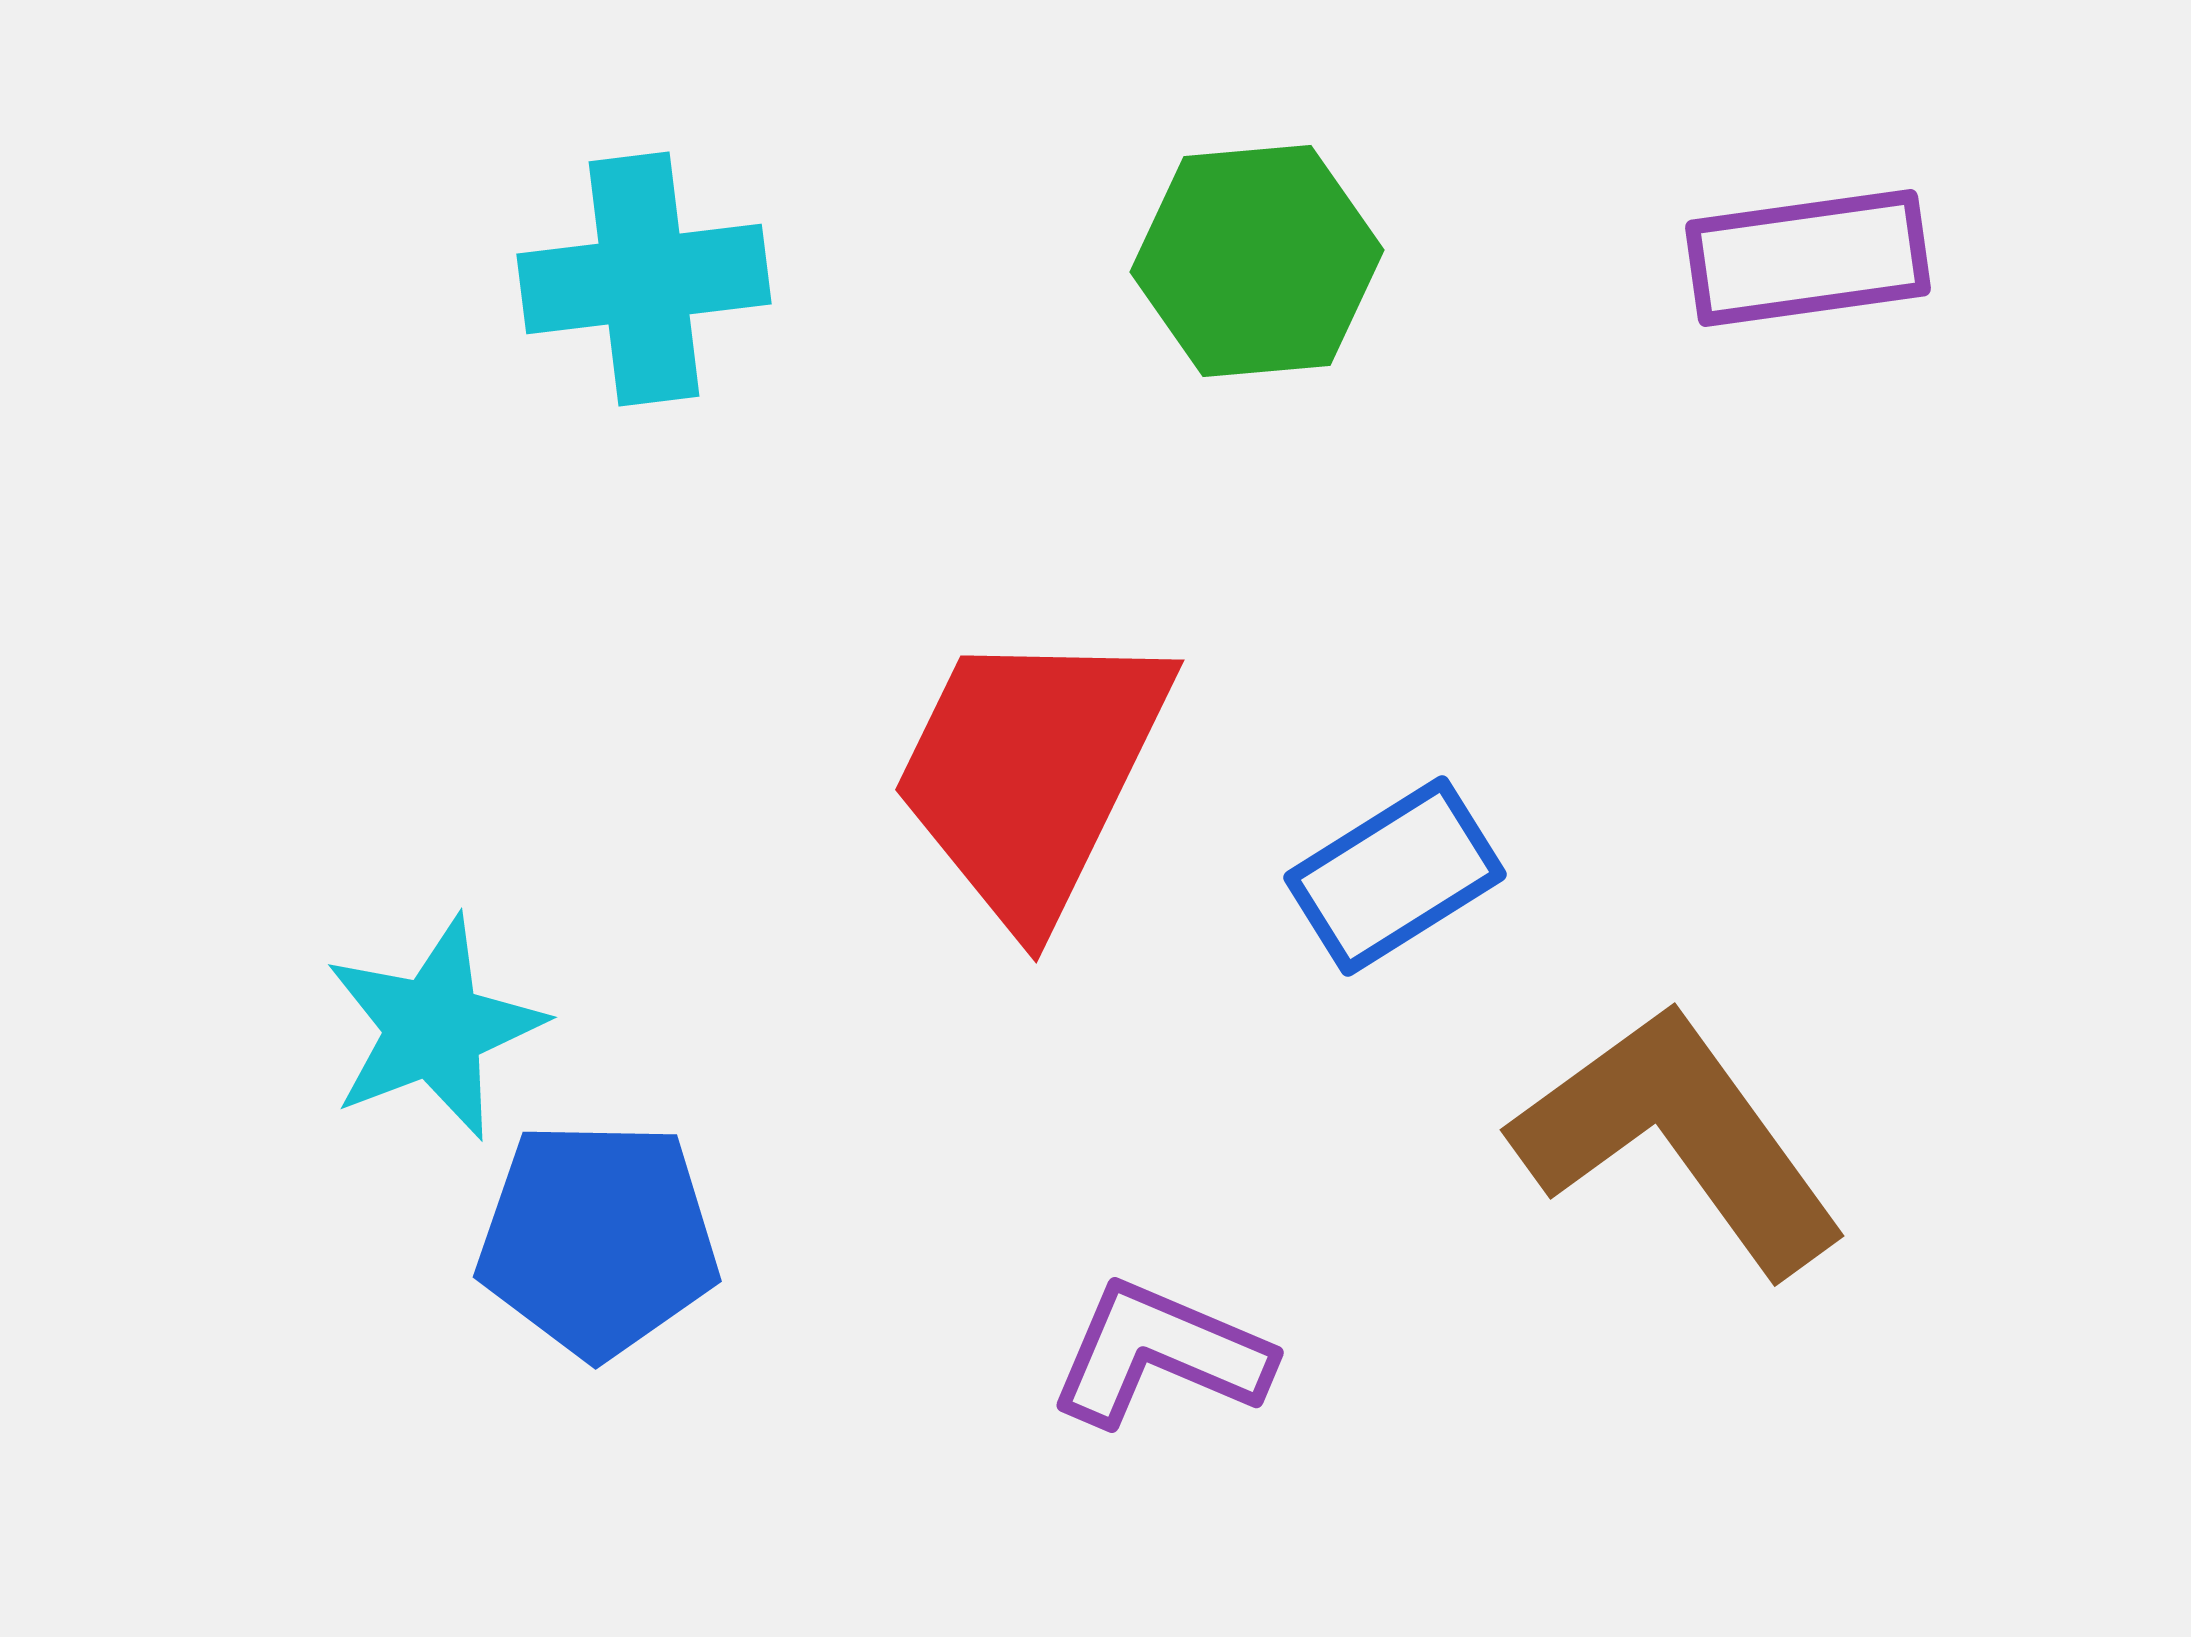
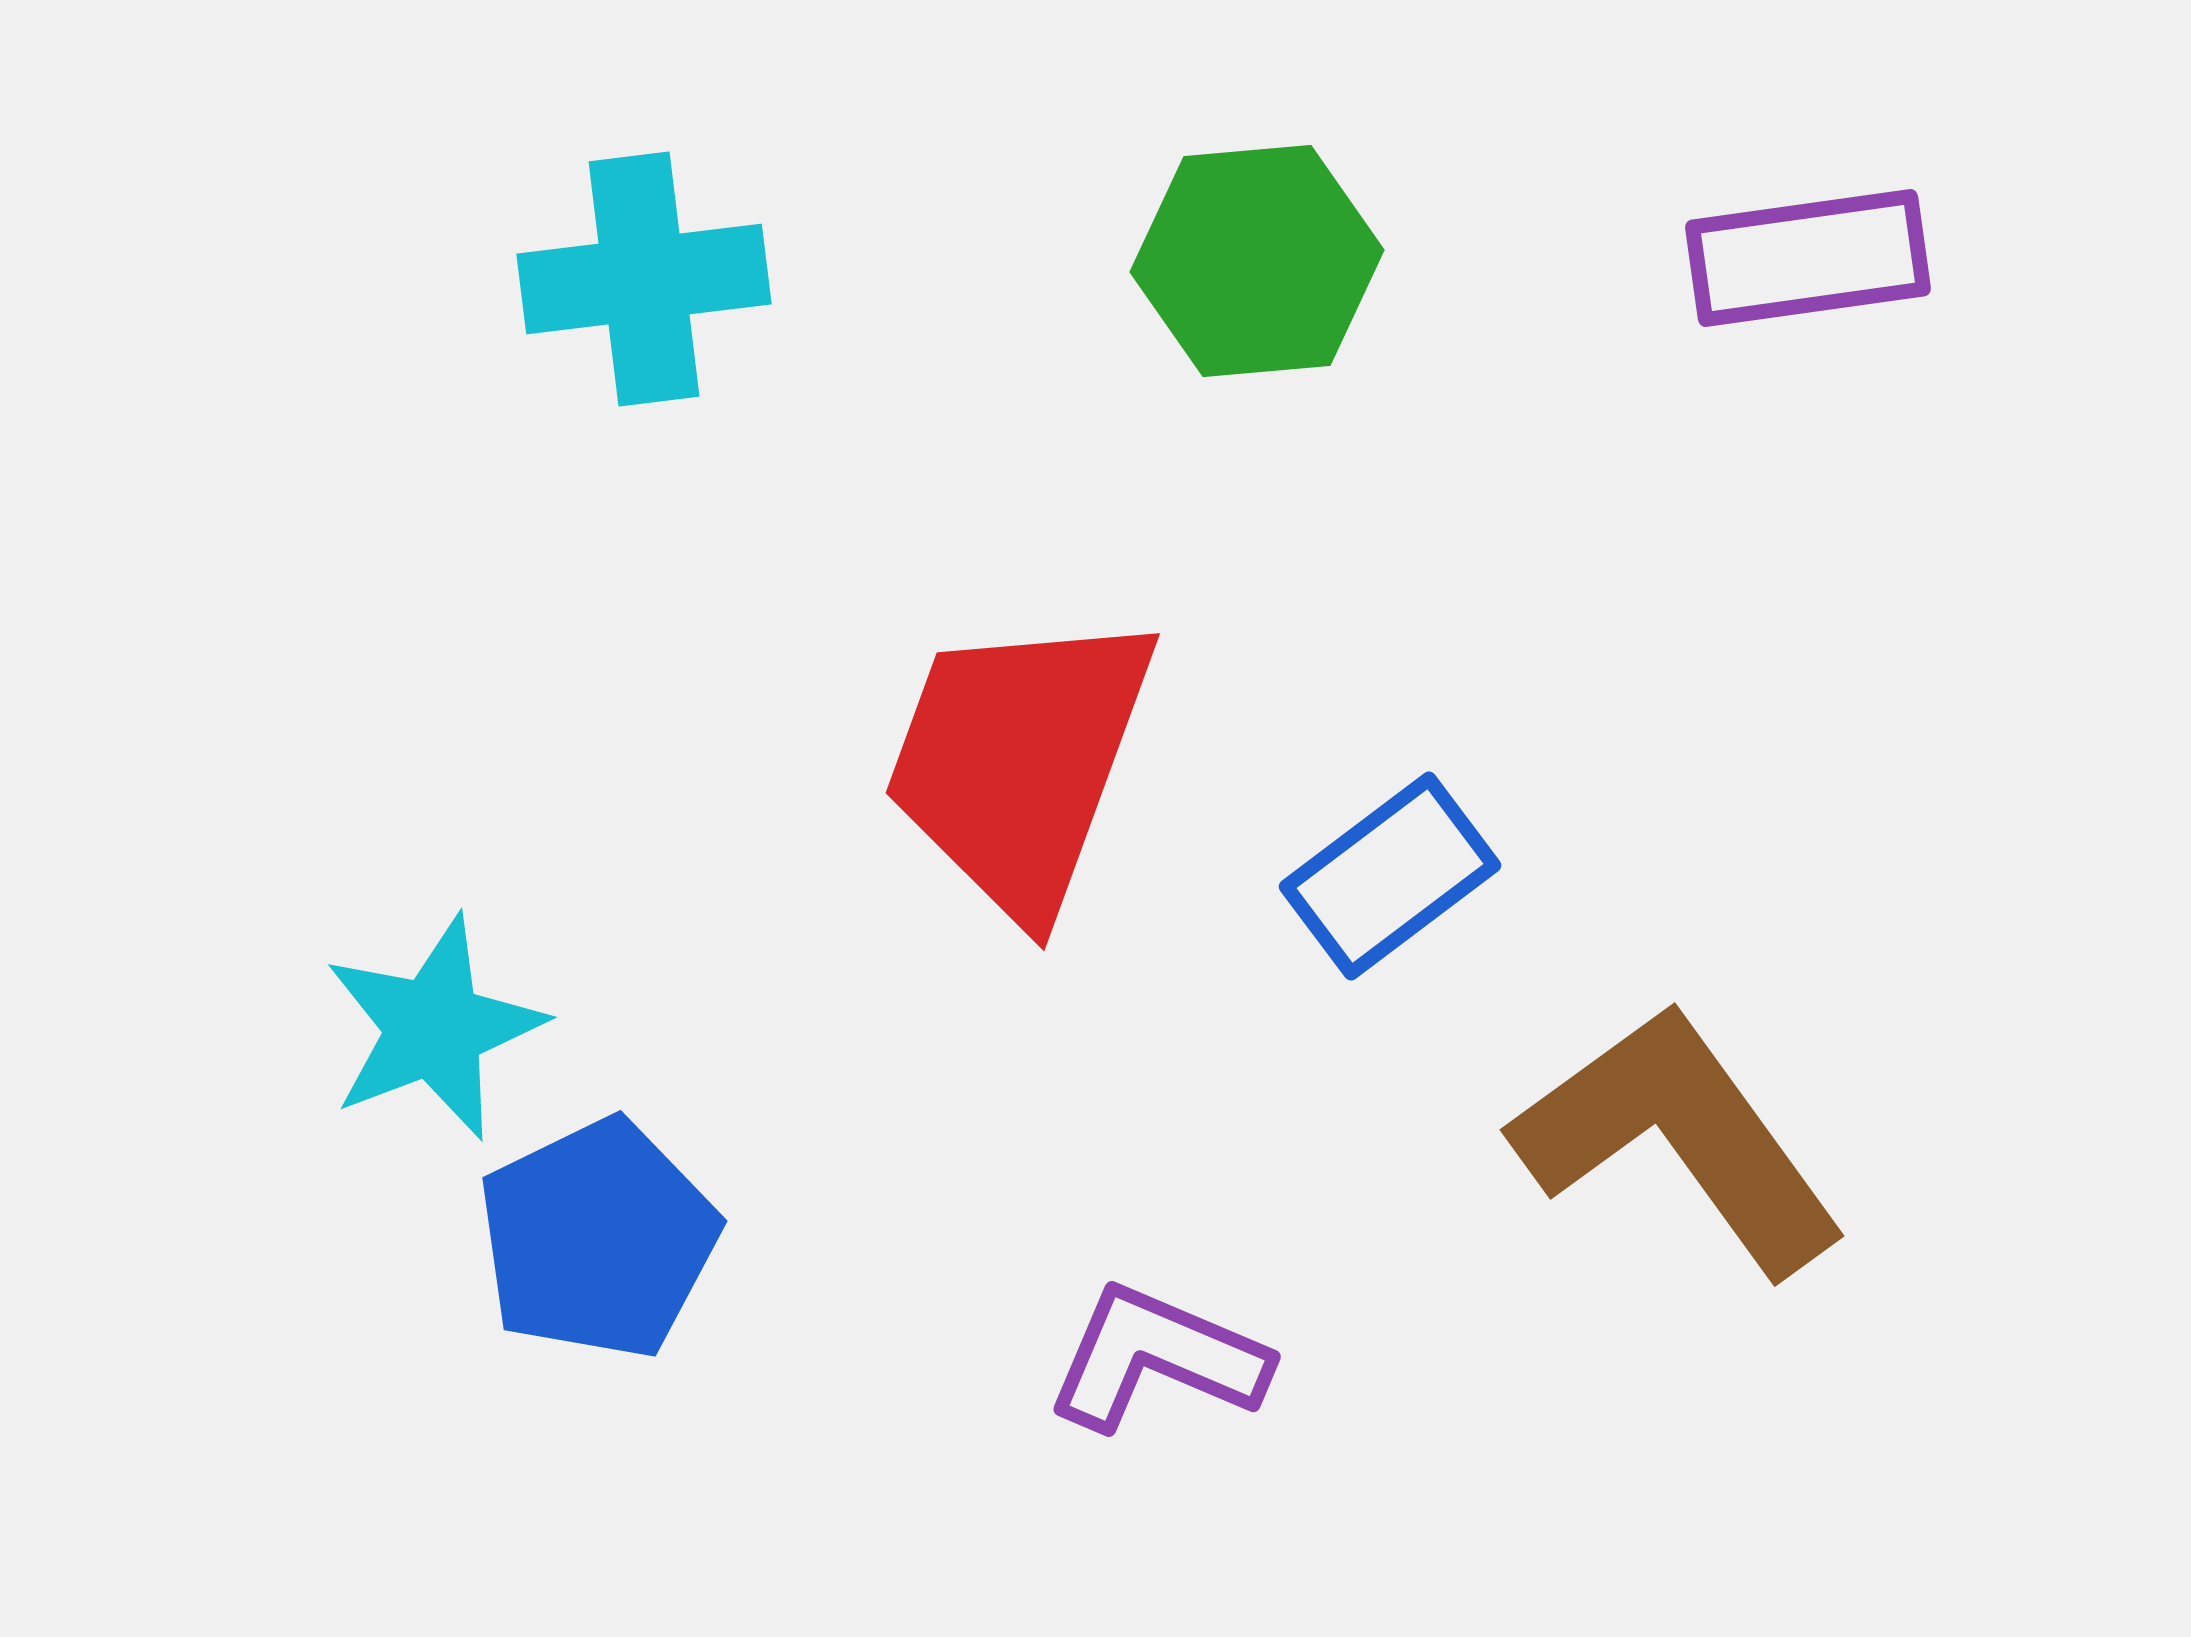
red trapezoid: moved 12 px left, 11 px up; rotated 6 degrees counterclockwise
blue rectangle: moved 5 px left; rotated 5 degrees counterclockwise
blue pentagon: rotated 27 degrees counterclockwise
purple L-shape: moved 3 px left, 4 px down
